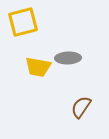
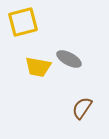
gray ellipse: moved 1 px right, 1 px down; rotated 30 degrees clockwise
brown semicircle: moved 1 px right, 1 px down
